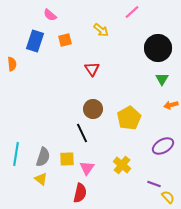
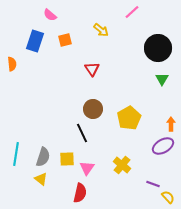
orange arrow: moved 19 px down; rotated 104 degrees clockwise
purple line: moved 1 px left
